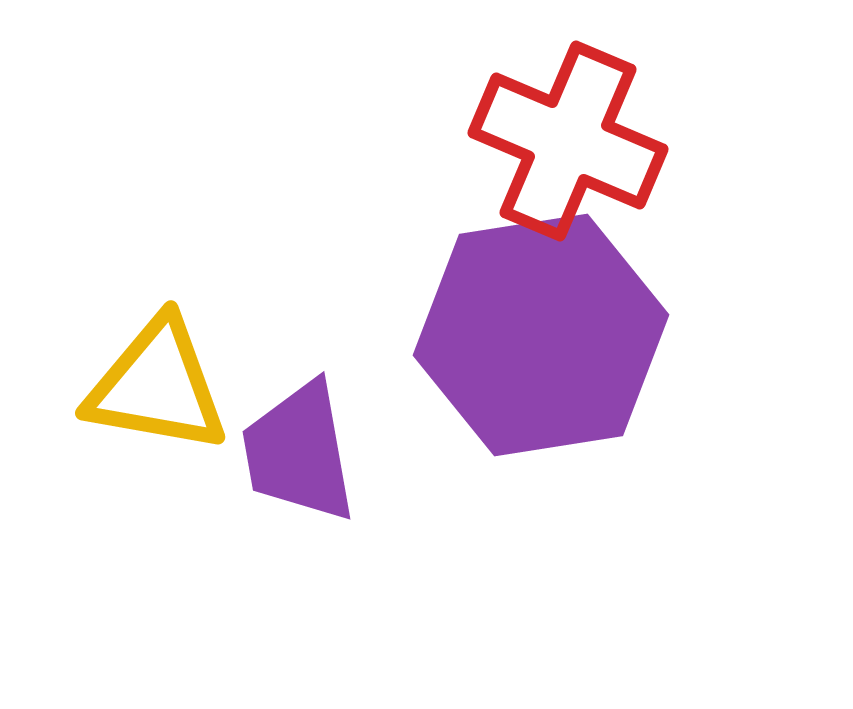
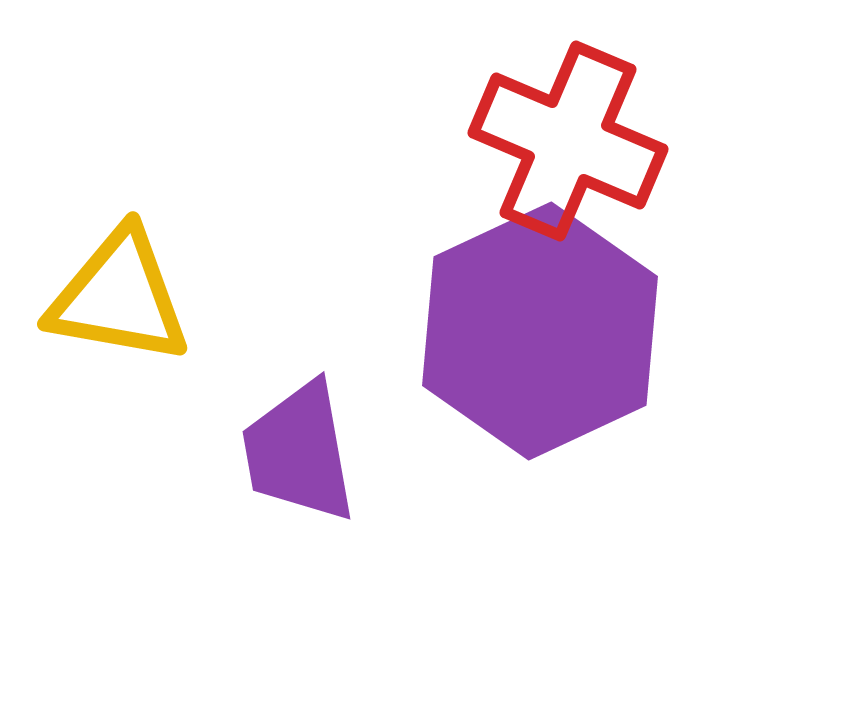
purple hexagon: moved 1 px left, 4 px up; rotated 16 degrees counterclockwise
yellow triangle: moved 38 px left, 89 px up
